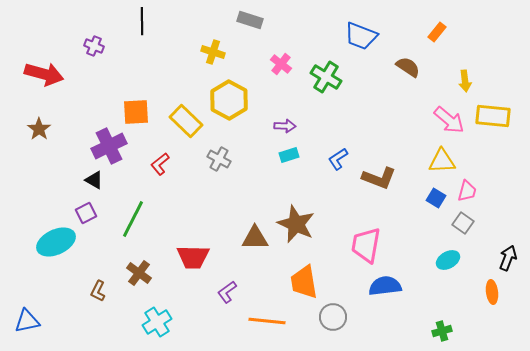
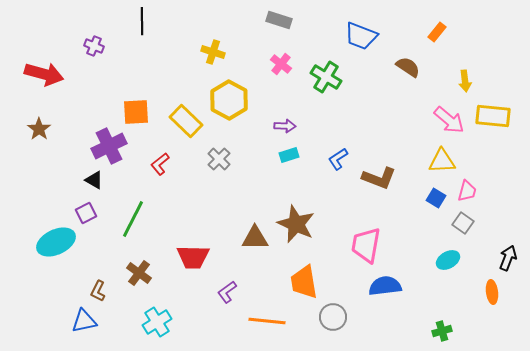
gray rectangle at (250, 20): moved 29 px right
gray cross at (219, 159): rotated 15 degrees clockwise
blue triangle at (27, 321): moved 57 px right
